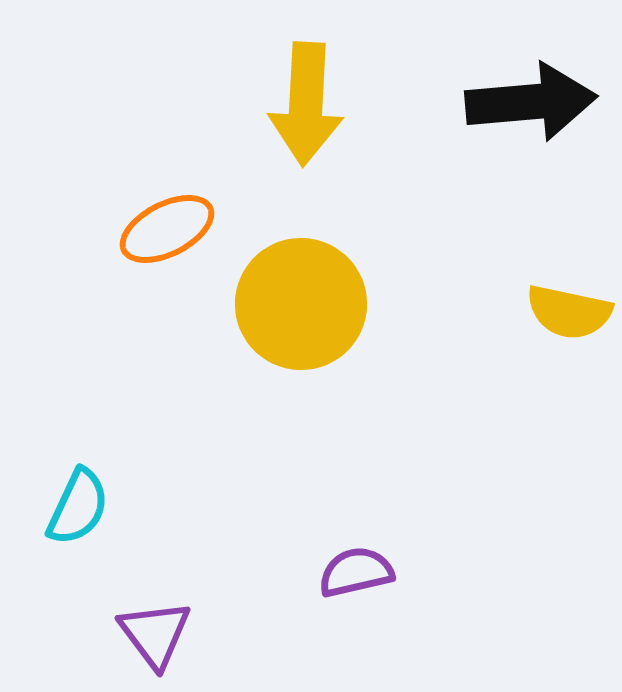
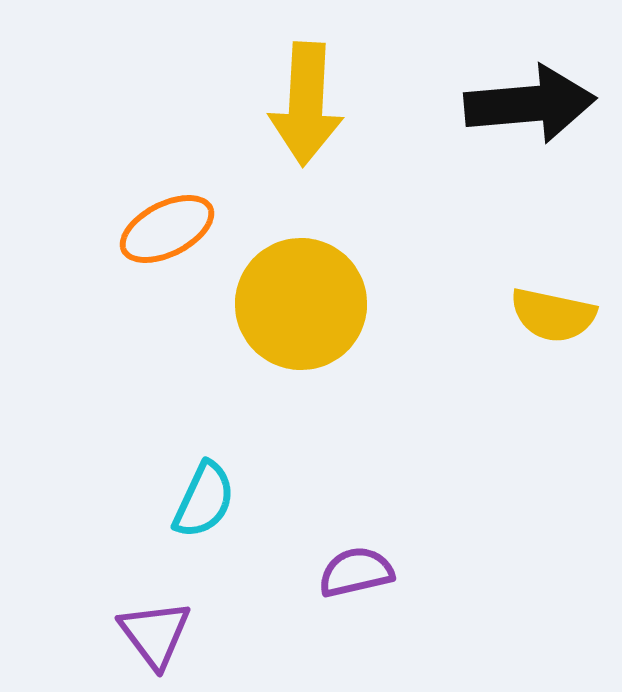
black arrow: moved 1 px left, 2 px down
yellow semicircle: moved 16 px left, 3 px down
cyan semicircle: moved 126 px right, 7 px up
